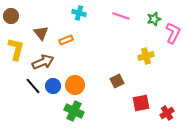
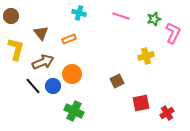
orange rectangle: moved 3 px right, 1 px up
orange circle: moved 3 px left, 11 px up
